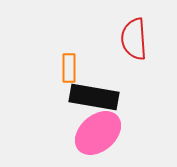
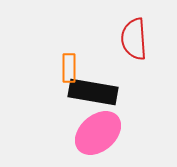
black rectangle: moved 1 px left, 5 px up
